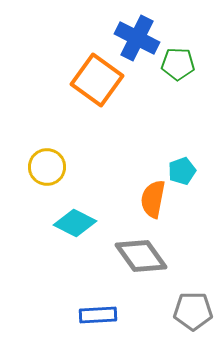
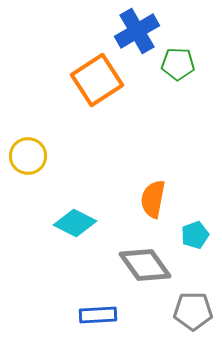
blue cross: moved 7 px up; rotated 33 degrees clockwise
orange square: rotated 21 degrees clockwise
yellow circle: moved 19 px left, 11 px up
cyan pentagon: moved 13 px right, 64 px down
gray diamond: moved 4 px right, 9 px down
